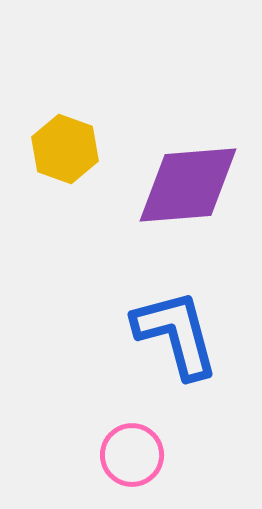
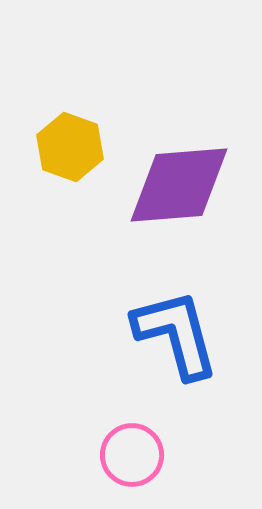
yellow hexagon: moved 5 px right, 2 px up
purple diamond: moved 9 px left
